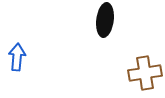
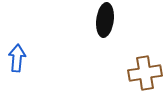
blue arrow: moved 1 px down
